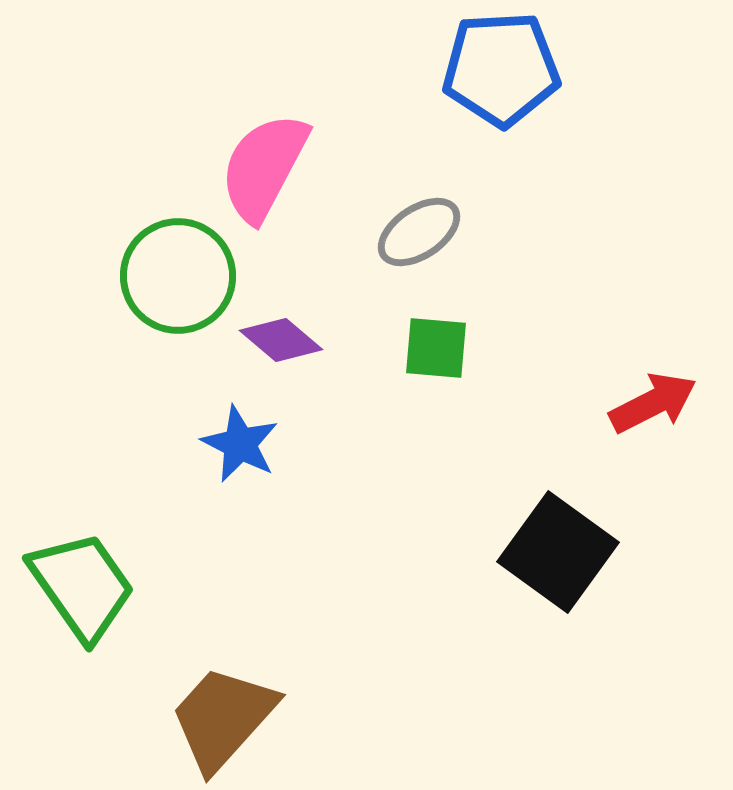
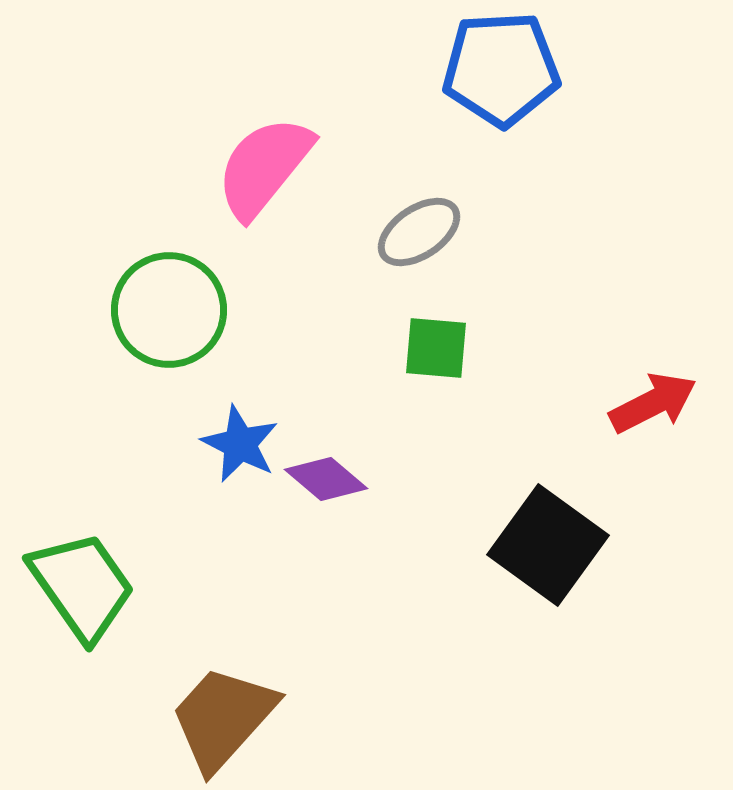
pink semicircle: rotated 11 degrees clockwise
green circle: moved 9 px left, 34 px down
purple diamond: moved 45 px right, 139 px down
black square: moved 10 px left, 7 px up
